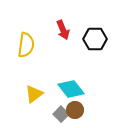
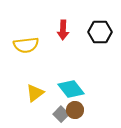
red arrow: rotated 24 degrees clockwise
black hexagon: moved 5 px right, 7 px up
yellow semicircle: rotated 75 degrees clockwise
yellow triangle: moved 1 px right, 1 px up
